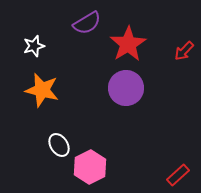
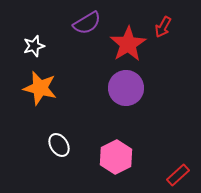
red arrow: moved 21 px left, 24 px up; rotated 15 degrees counterclockwise
orange star: moved 2 px left, 2 px up
pink hexagon: moved 26 px right, 10 px up
